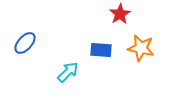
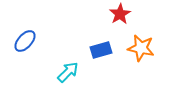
blue ellipse: moved 2 px up
blue rectangle: rotated 20 degrees counterclockwise
